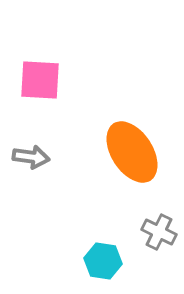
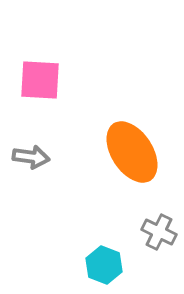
cyan hexagon: moved 1 px right, 4 px down; rotated 12 degrees clockwise
